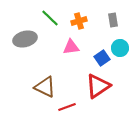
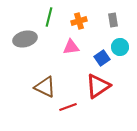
green line: moved 1 px left, 1 px up; rotated 60 degrees clockwise
cyan circle: moved 1 px up
red line: moved 1 px right
